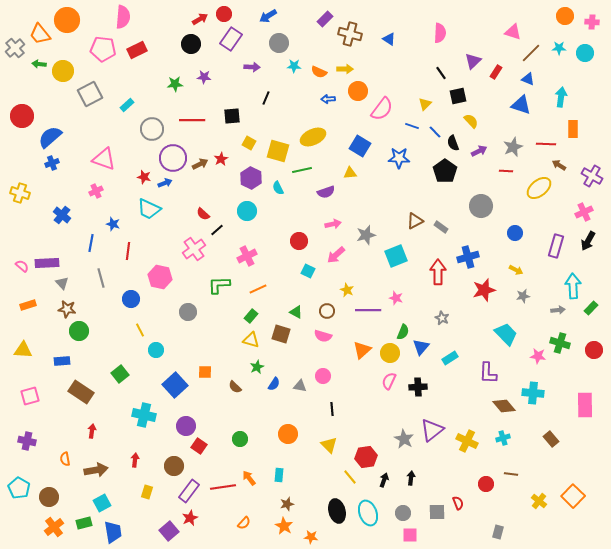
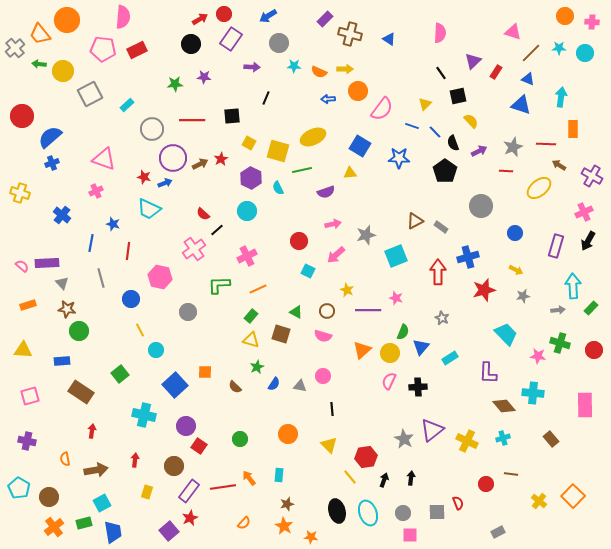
gray rectangle at (498, 532): rotated 48 degrees clockwise
